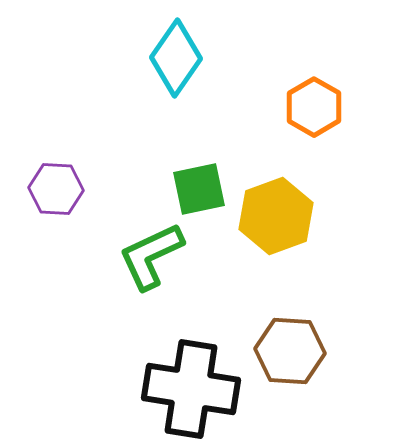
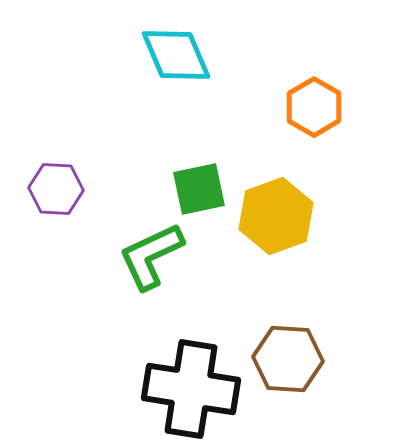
cyan diamond: moved 3 px up; rotated 58 degrees counterclockwise
brown hexagon: moved 2 px left, 8 px down
